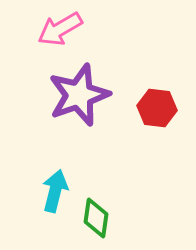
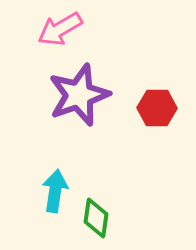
red hexagon: rotated 6 degrees counterclockwise
cyan arrow: rotated 6 degrees counterclockwise
